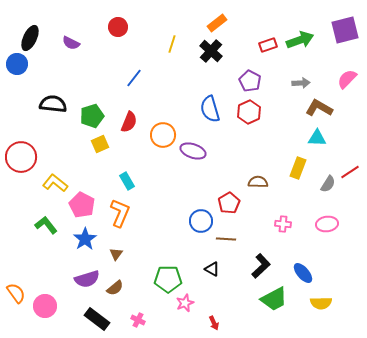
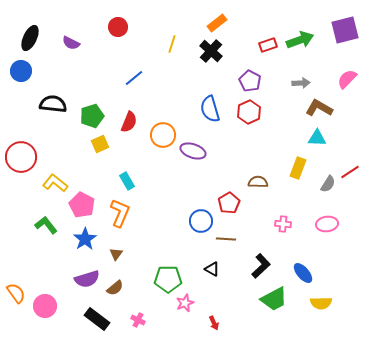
blue circle at (17, 64): moved 4 px right, 7 px down
blue line at (134, 78): rotated 12 degrees clockwise
